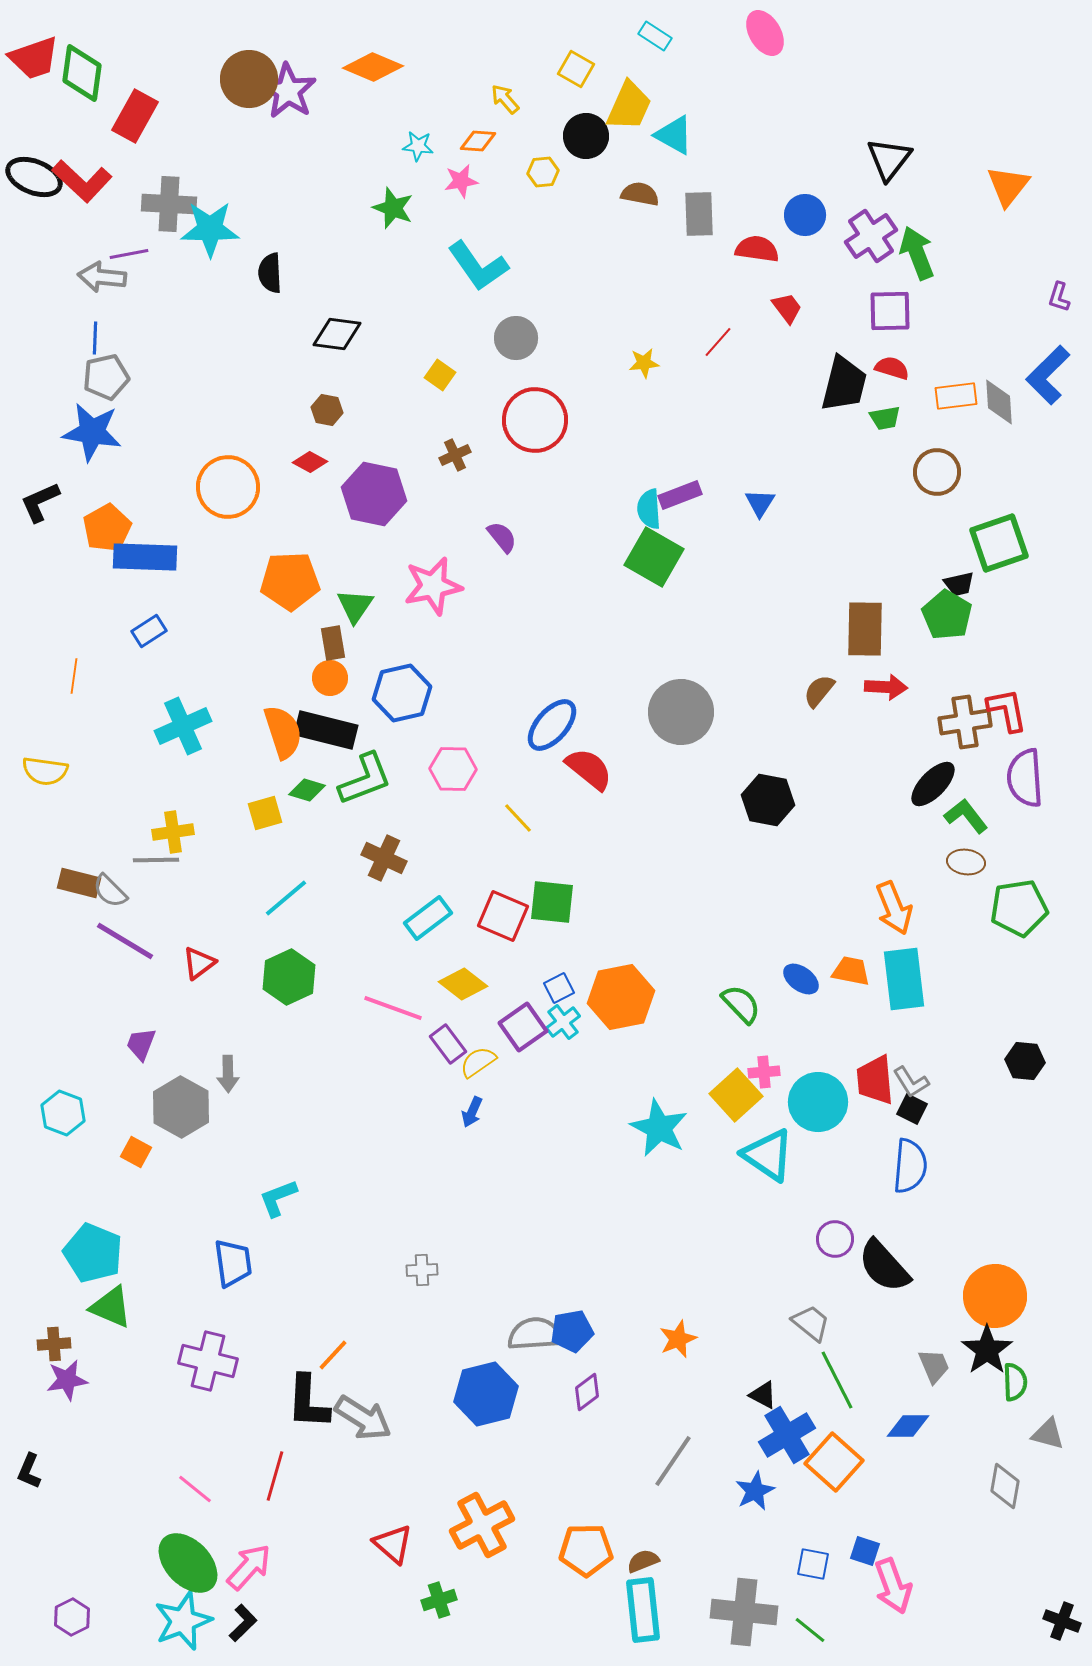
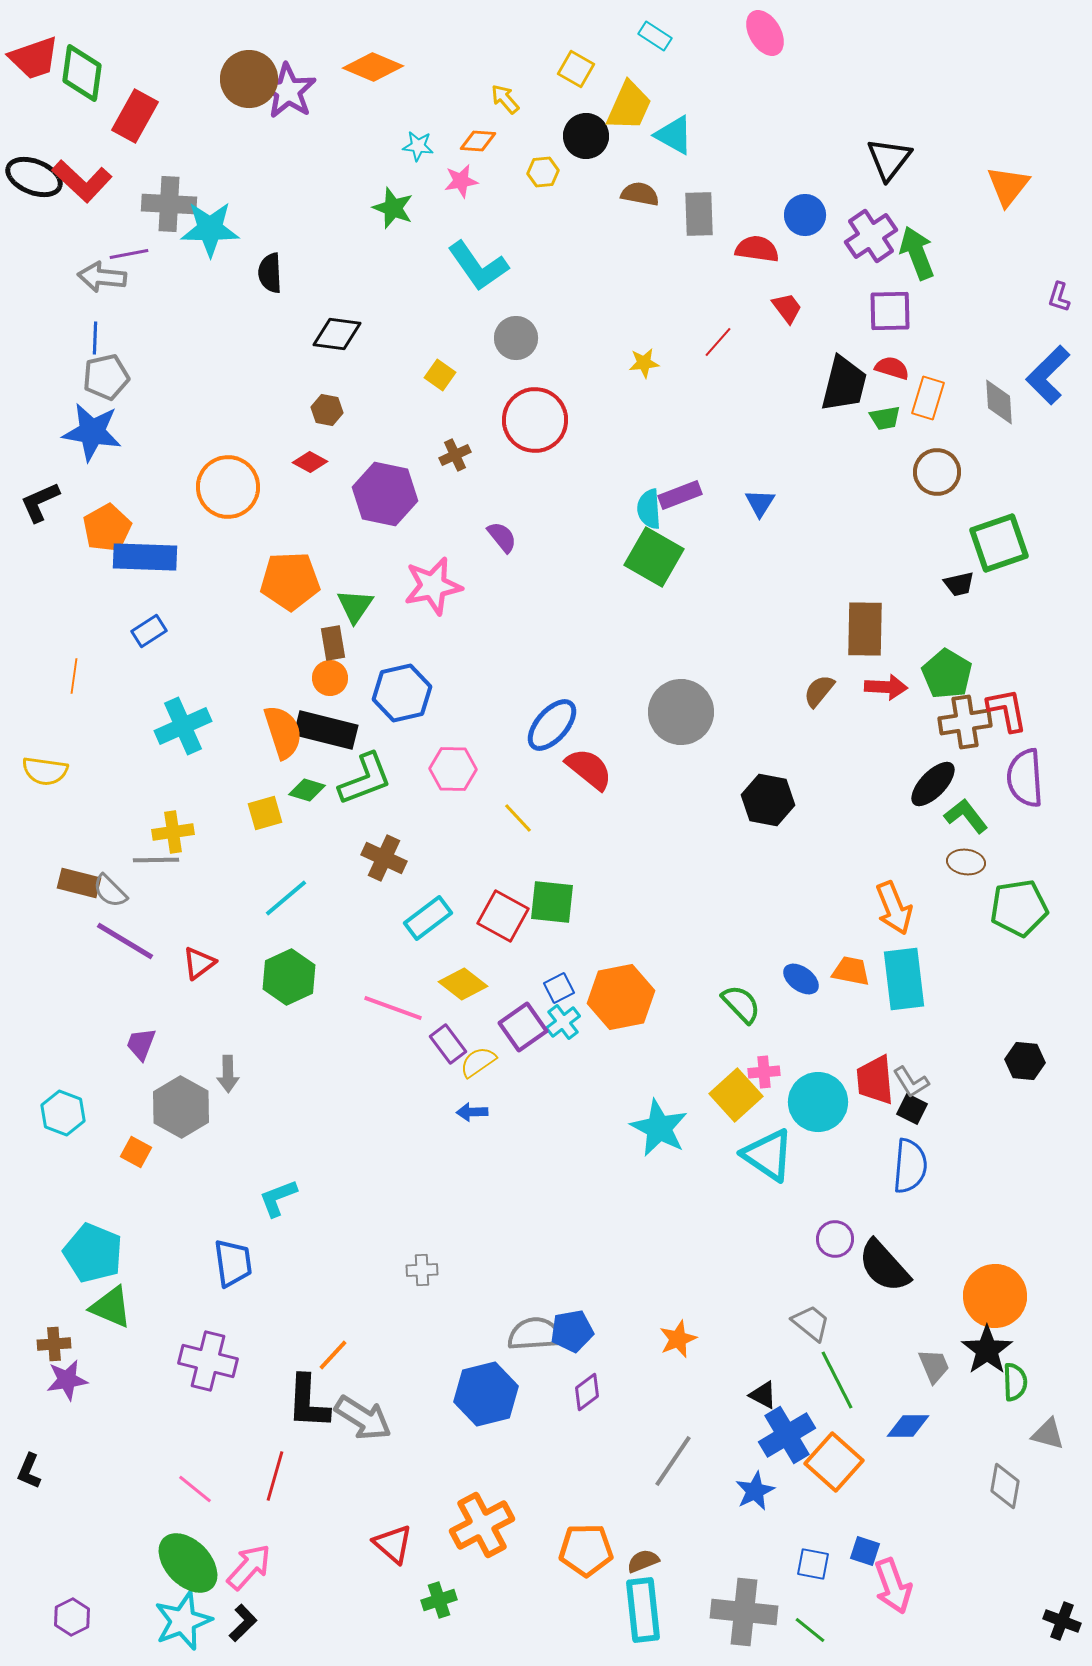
orange rectangle at (956, 396): moved 28 px left, 2 px down; rotated 66 degrees counterclockwise
purple hexagon at (374, 494): moved 11 px right
green pentagon at (947, 615): moved 59 px down
red square at (503, 916): rotated 6 degrees clockwise
blue arrow at (472, 1112): rotated 64 degrees clockwise
